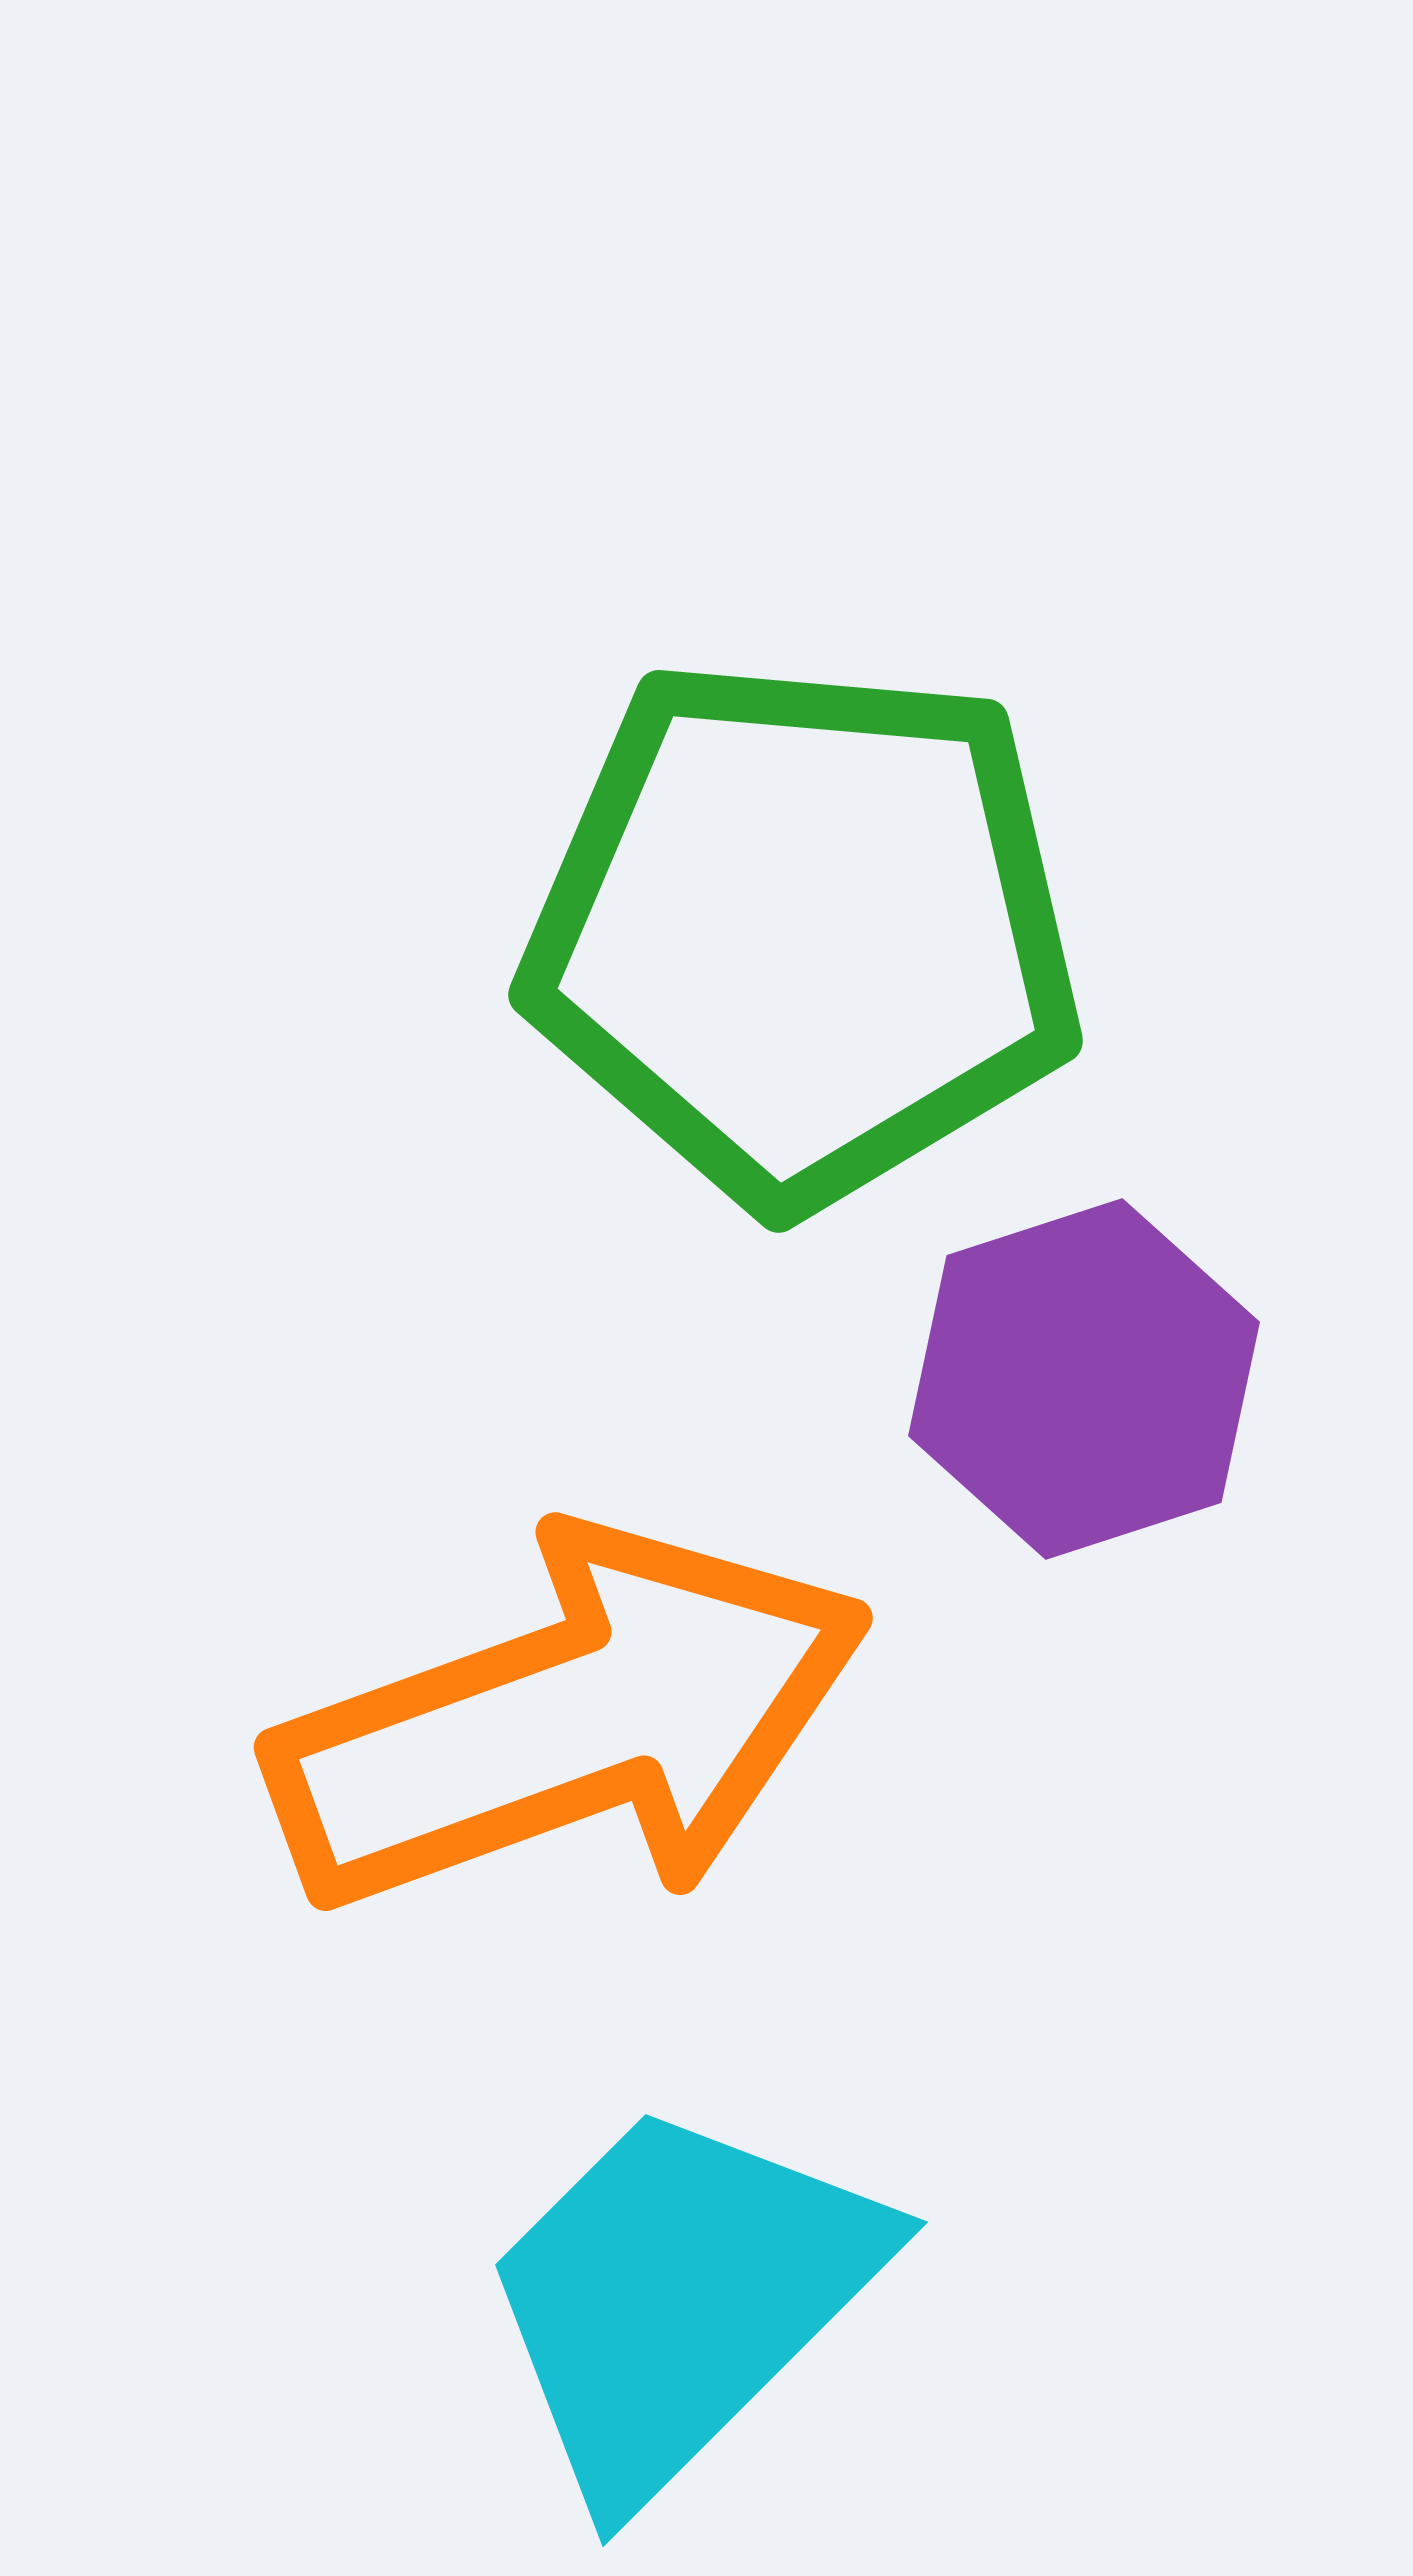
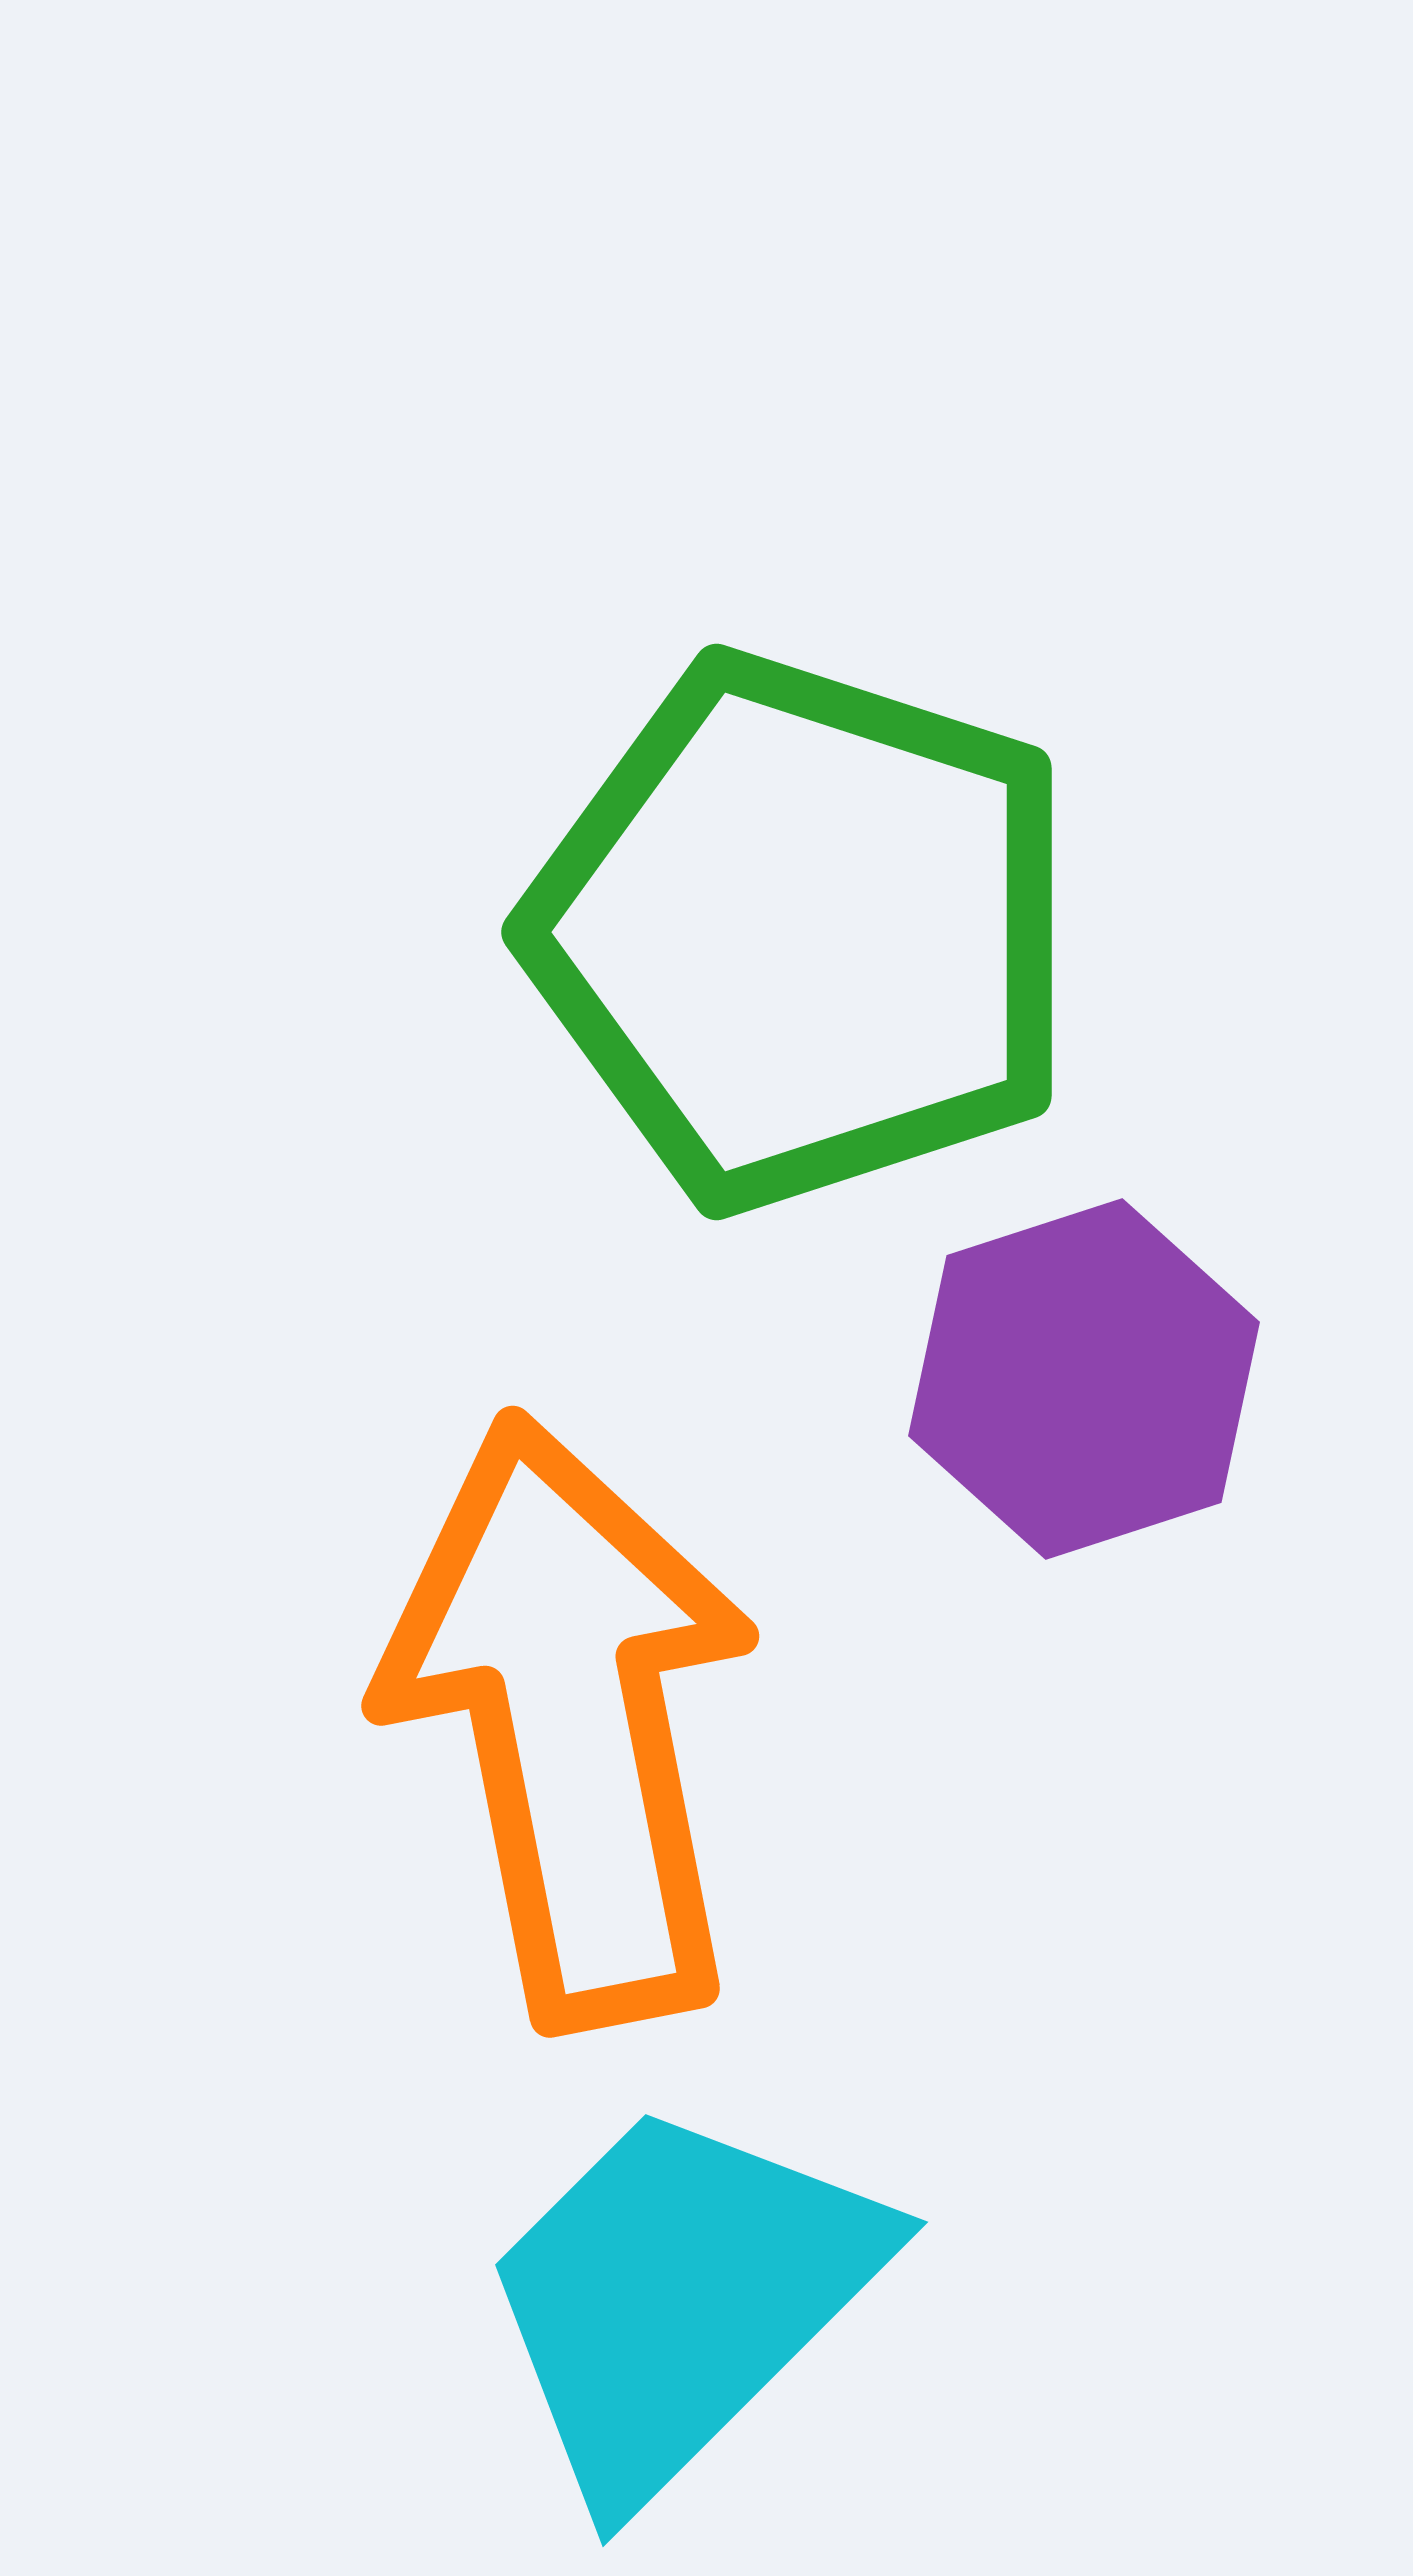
green pentagon: rotated 13 degrees clockwise
orange arrow: rotated 81 degrees counterclockwise
